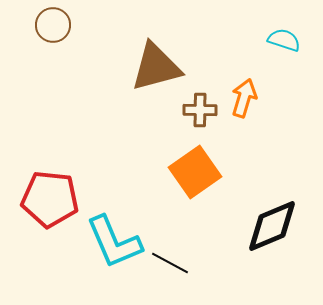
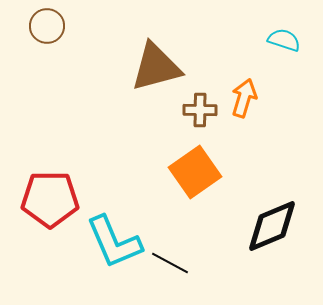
brown circle: moved 6 px left, 1 px down
red pentagon: rotated 6 degrees counterclockwise
